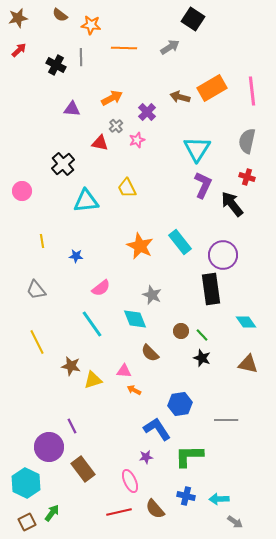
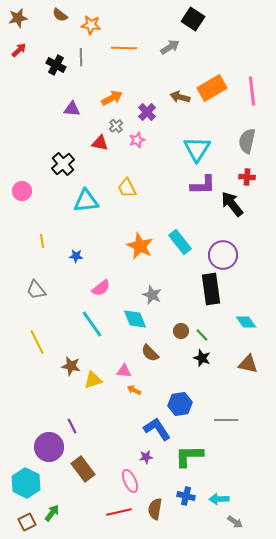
red cross at (247, 177): rotated 14 degrees counterclockwise
purple L-shape at (203, 185): rotated 64 degrees clockwise
brown semicircle at (155, 509): rotated 50 degrees clockwise
